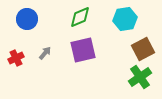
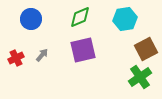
blue circle: moved 4 px right
brown square: moved 3 px right
gray arrow: moved 3 px left, 2 px down
